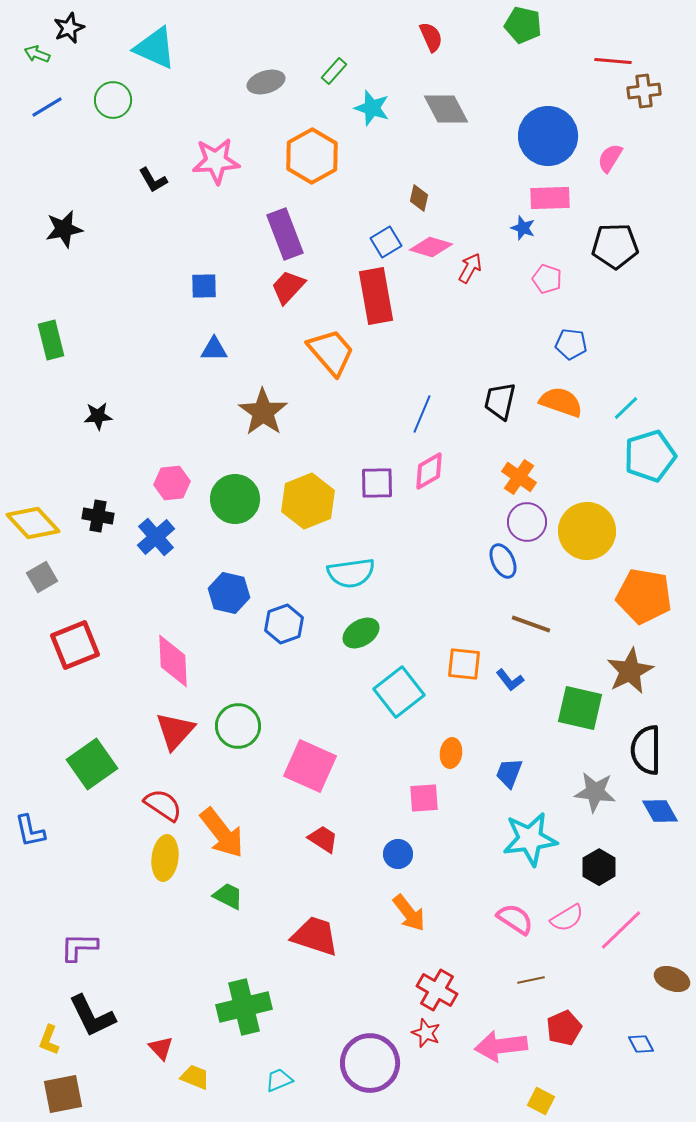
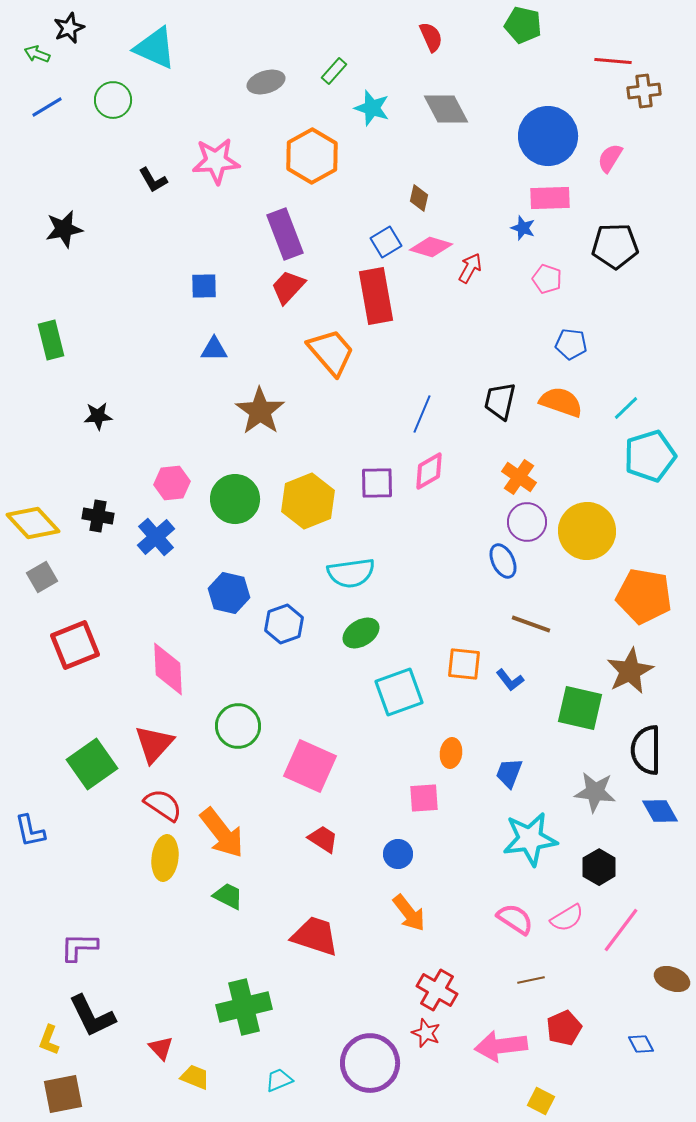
brown star at (263, 412): moved 3 px left, 1 px up
pink diamond at (173, 661): moved 5 px left, 8 px down
cyan square at (399, 692): rotated 18 degrees clockwise
red triangle at (175, 731): moved 21 px left, 13 px down
pink line at (621, 930): rotated 9 degrees counterclockwise
